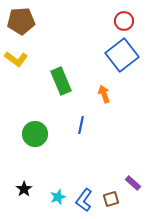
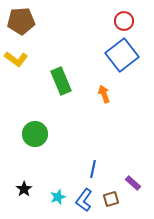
blue line: moved 12 px right, 44 px down
